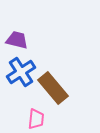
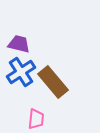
purple trapezoid: moved 2 px right, 4 px down
brown rectangle: moved 6 px up
